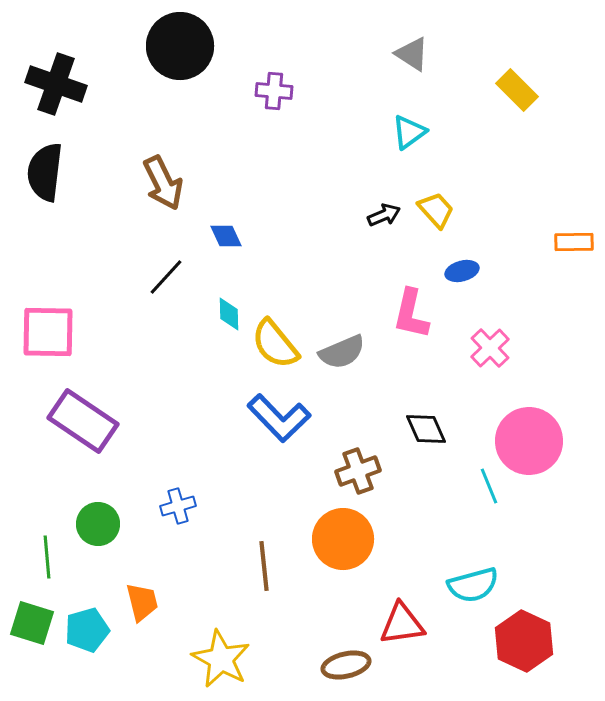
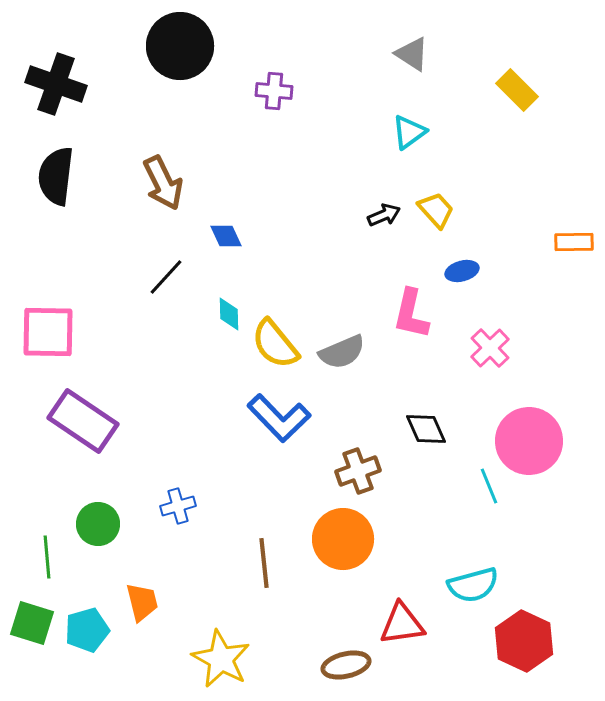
black semicircle: moved 11 px right, 4 px down
brown line: moved 3 px up
